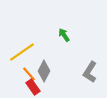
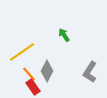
gray diamond: moved 3 px right
